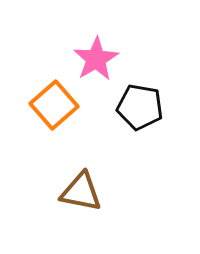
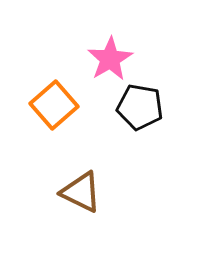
pink star: moved 14 px right
brown triangle: rotated 15 degrees clockwise
